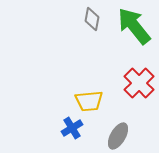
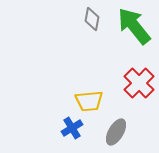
gray ellipse: moved 2 px left, 4 px up
